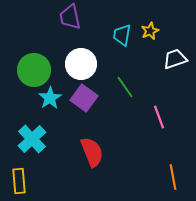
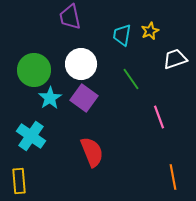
green line: moved 6 px right, 8 px up
cyan cross: moved 1 px left, 3 px up; rotated 12 degrees counterclockwise
